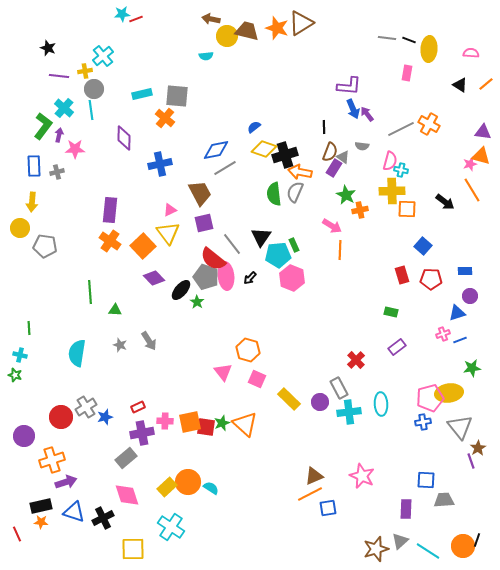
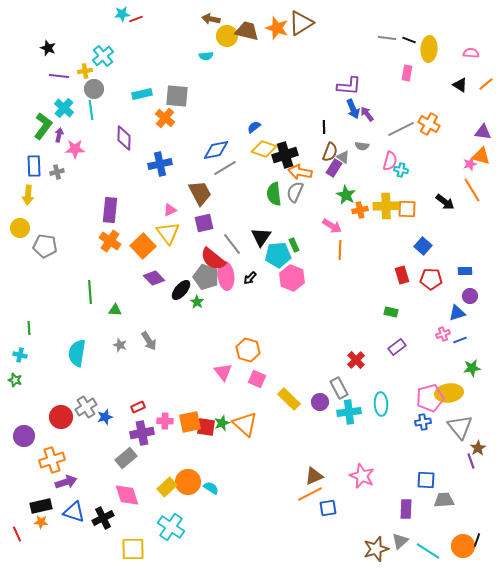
yellow cross at (392, 191): moved 6 px left, 15 px down
yellow arrow at (32, 202): moved 4 px left, 7 px up
green star at (15, 375): moved 5 px down
